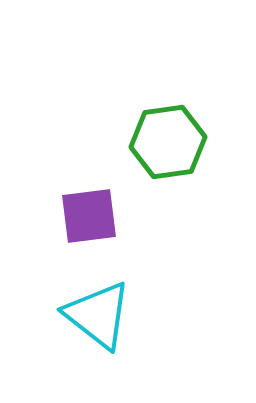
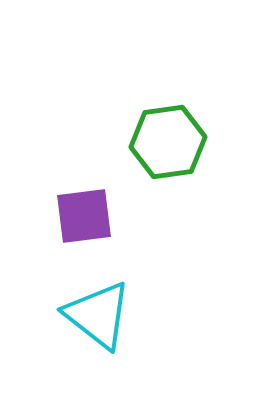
purple square: moved 5 px left
